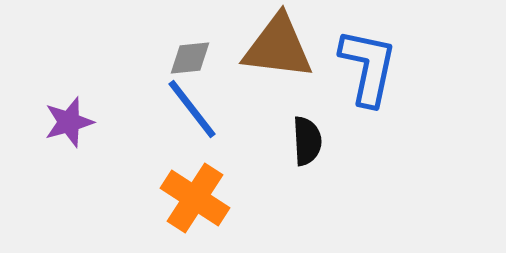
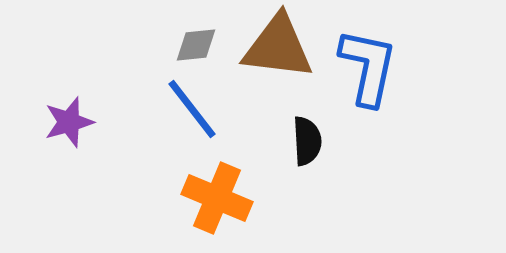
gray diamond: moved 6 px right, 13 px up
orange cross: moved 22 px right; rotated 10 degrees counterclockwise
